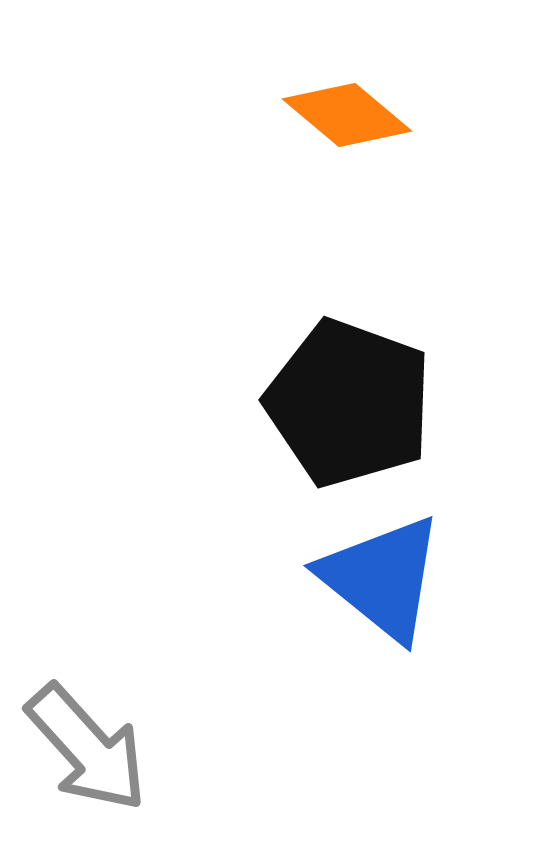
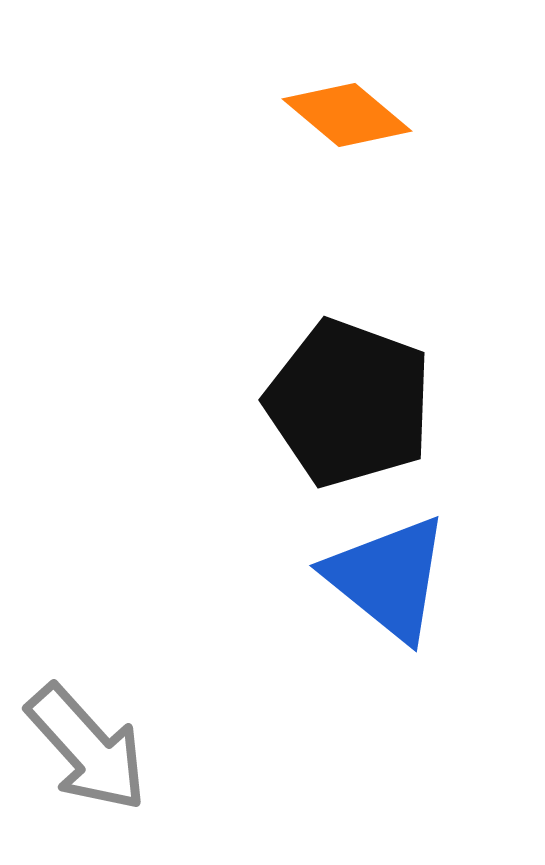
blue triangle: moved 6 px right
